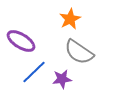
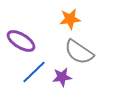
orange star: rotated 20 degrees clockwise
purple star: moved 2 px up
